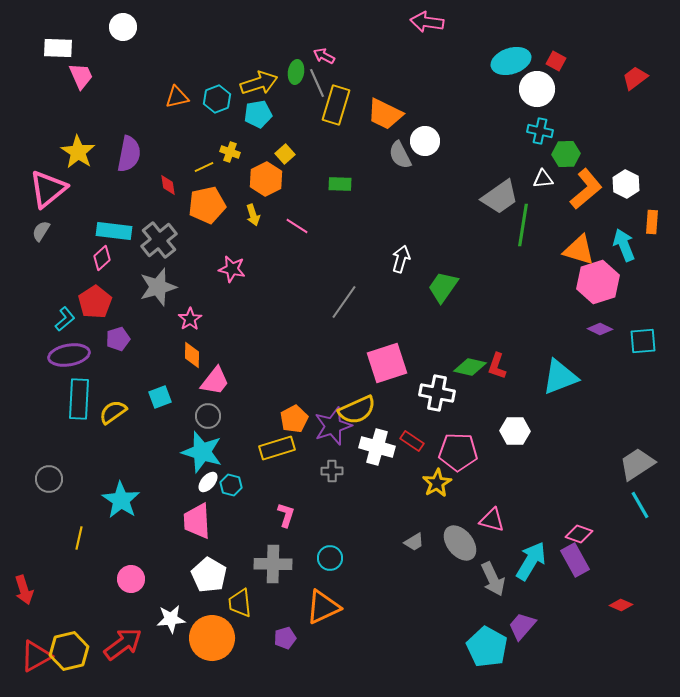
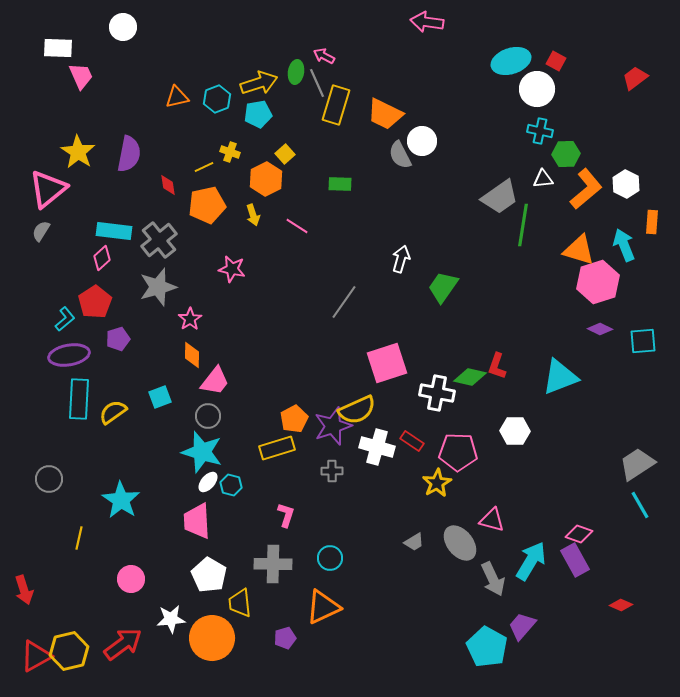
white circle at (425, 141): moved 3 px left
green diamond at (470, 367): moved 10 px down
